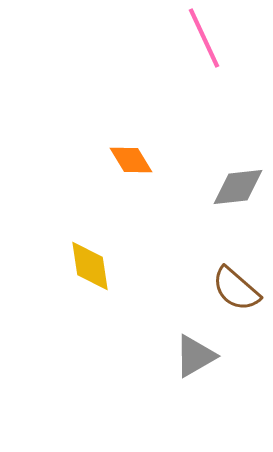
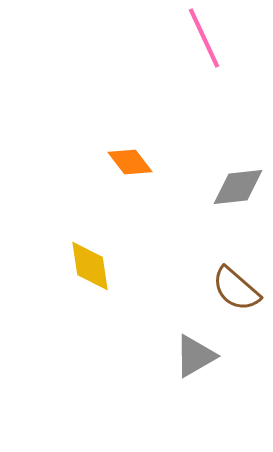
orange diamond: moved 1 px left, 2 px down; rotated 6 degrees counterclockwise
